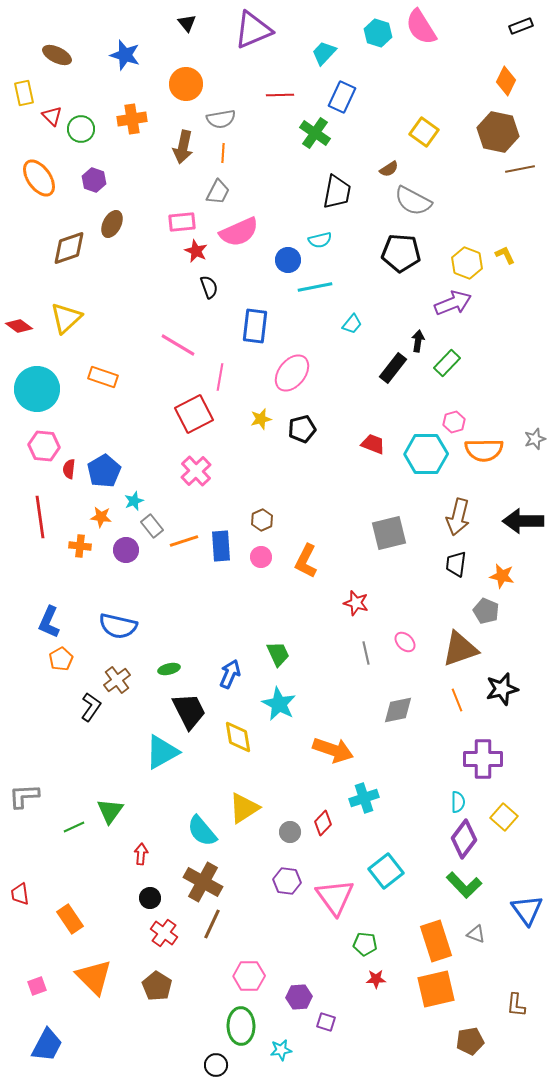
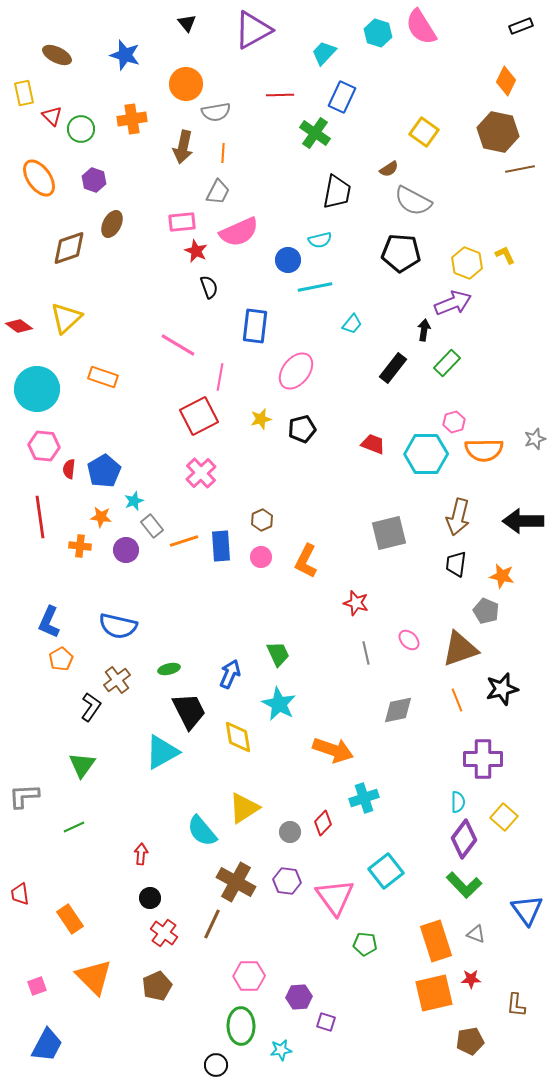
purple triangle at (253, 30): rotated 6 degrees counterclockwise
gray semicircle at (221, 119): moved 5 px left, 7 px up
black arrow at (418, 341): moved 6 px right, 11 px up
pink ellipse at (292, 373): moved 4 px right, 2 px up
red square at (194, 414): moved 5 px right, 2 px down
pink cross at (196, 471): moved 5 px right, 2 px down
pink ellipse at (405, 642): moved 4 px right, 2 px up
green triangle at (110, 811): moved 28 px left, 46 px up
brown cross at (203, 882): moved 33 px right
red star at (376, 979): moved 95 px right
brown pentagon at (157, 986): rotated 16 degrees clockwise
orange square at (436, 989): moved 2 px left, 4 px down
